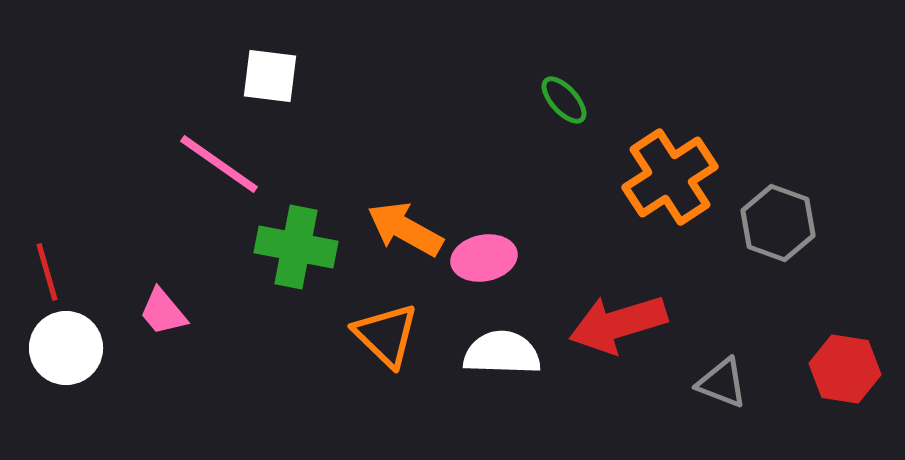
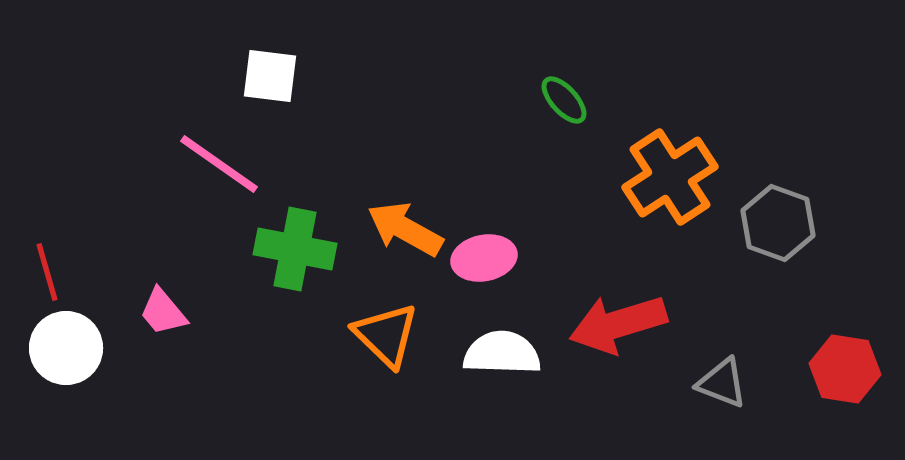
green cross: moved 1 px left, 2 px down
